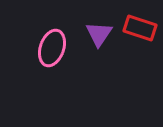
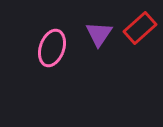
red rectangle: rotated 60 degrees counterclockwise
